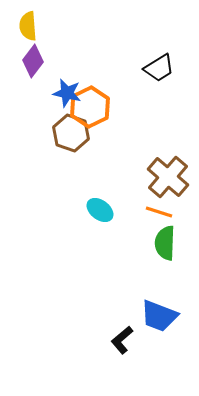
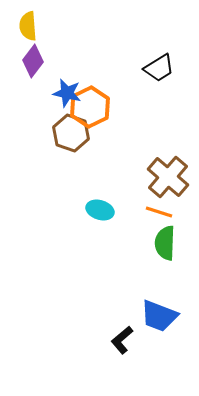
cyan ellipse: rotated 20 degrees counterclockwise
